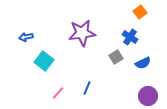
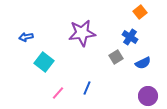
cyan square: moved 1 px down
